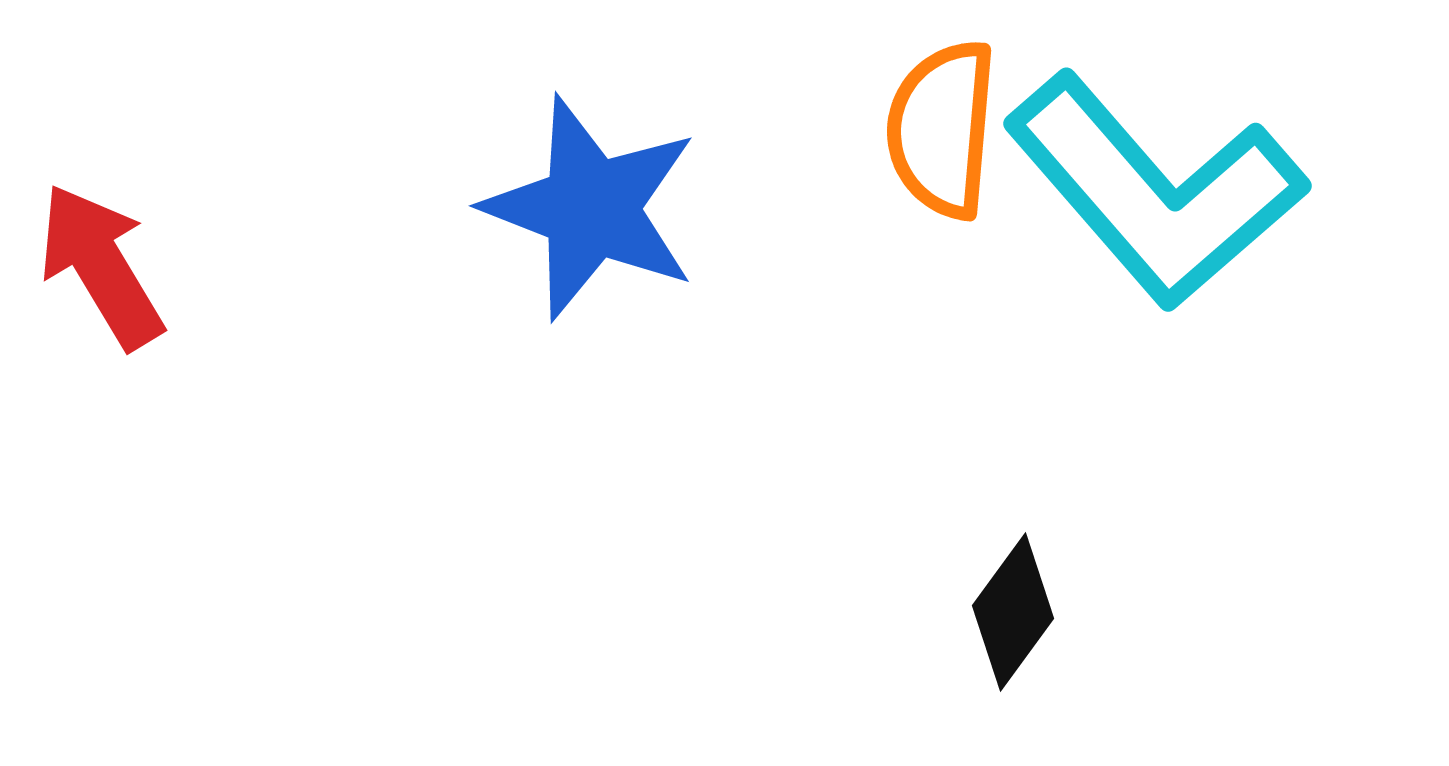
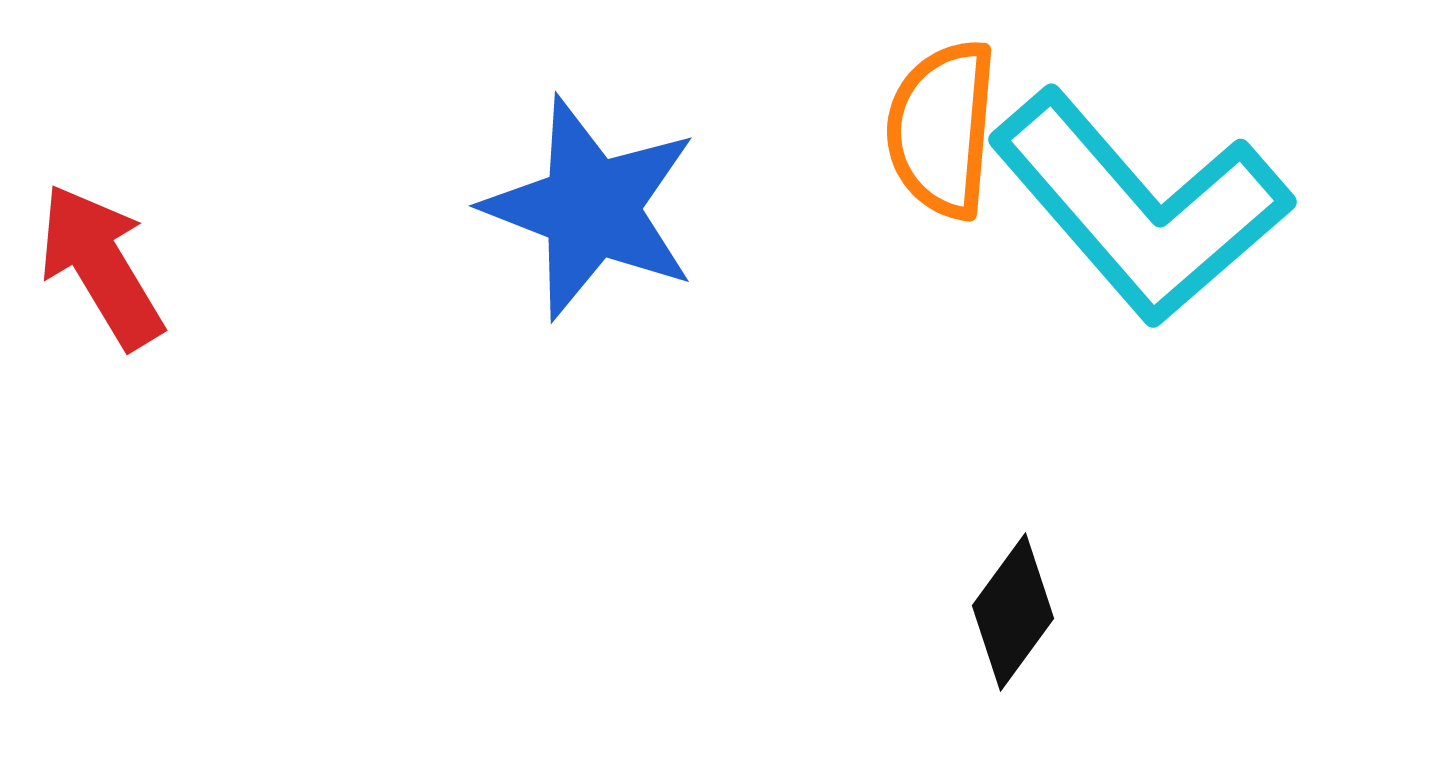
cyan L-shape: moved 15 px left, 16 px down
